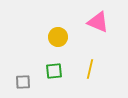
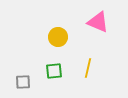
yellow line: moved 2 px left, 1 px up
